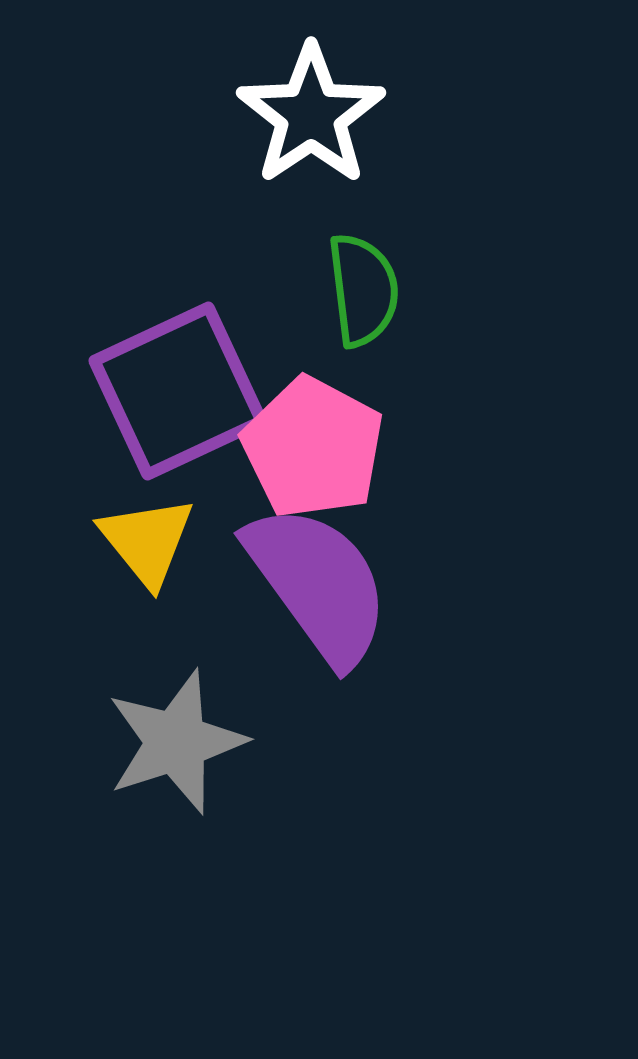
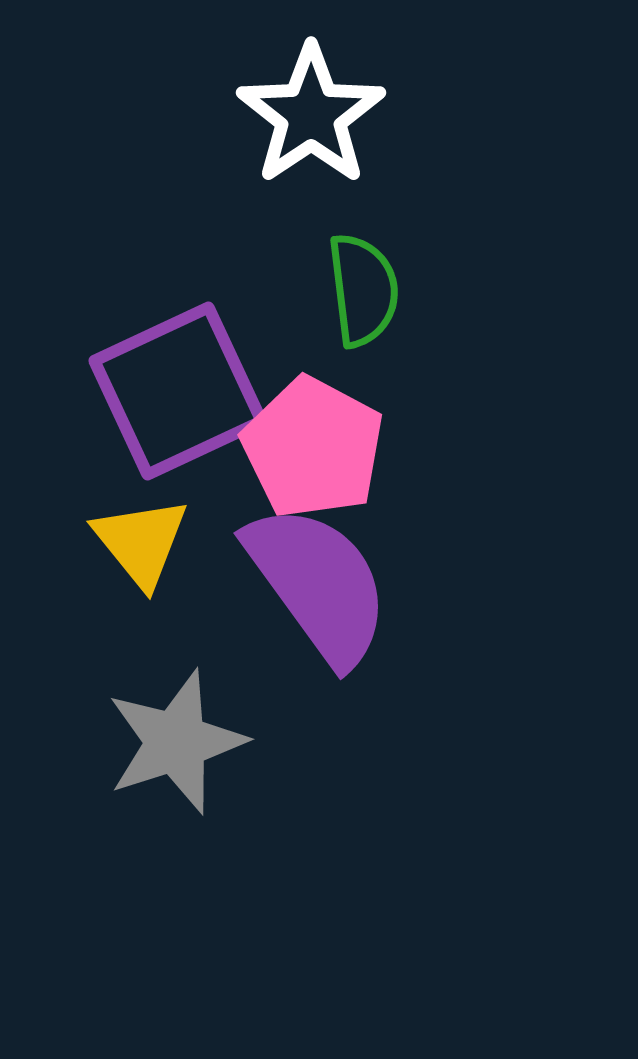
yellow triangle: moved 6 px left, 1 px down
